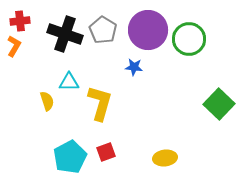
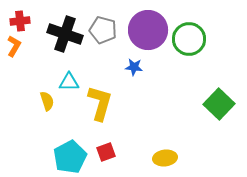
gray pentagon: rotated 16 degrees counterclockwise
